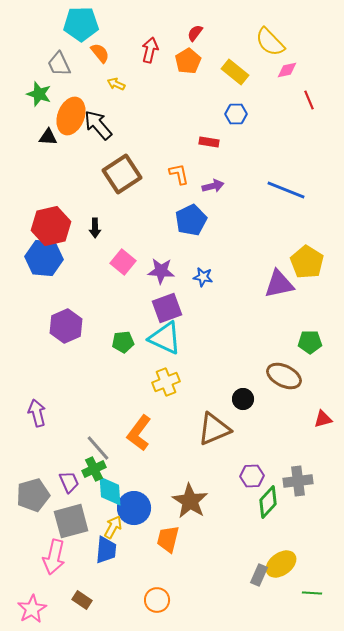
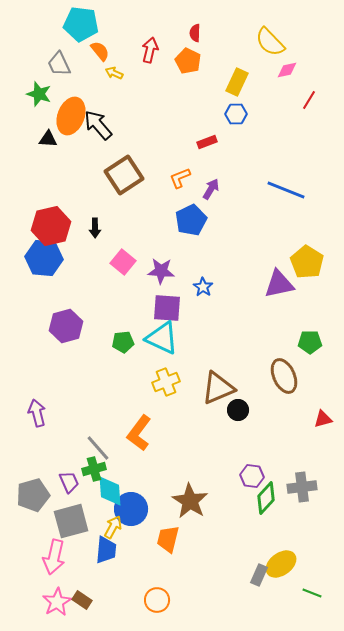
cyan pentagon at (81, 24): rotated 8 degrees clockwise
red semicircle at (195, 33): rotated 36 degrees counterclockwise
orange semicircle at (100, 53): moved 2 px up
orange pentagon at (188, 61): rotated 15 degrees counterclockwise
yellow rectangle at (235, 72): moved 2 px right, 10 px down; rotated 76 degrees clockwise
yellow arrow at (116, 84): moved 2 px left, 11 px up
red line at (309, 100): rotated 54 degrees clockwise
black triangle at (48, 137): moved 2 px down
red rectangle at (209, 142): moved 2 px left; rotated 30 degrees counterclockwise
brown square at (122, 174): moved 2 px right, 1 px down
orange L-shape at (179, 174): moved 1 px right, 4 px down; rotated 100 degrees counterclockwise
purple arrow at (213, 186): moved 2 px left, 3 px down; rotated 45 degrees counterclockwise
blue star at (203, 277): moved 10 px down; rotated 24 degrees clockwise
purple square at (167, 308): rotated 24 degrees clockwise
purple hexagon at (66, 326): rotated 8 degrees clockwise
cyan triangle at (165, 338): moved 3 px left
brown ellipse at (284, 376): rotated 40 degrees clockwise
black circle at (243, 399): moved 5 px left, 11 px down
brown triangle at (214, 429): moved 4 px right, 41 px up
green cross at (94, 469): rotated 10 degrees clockwise
purple hexagon at (252, 476): rotated 10 degrees clockwise
gray cross at (298, 481): moved 4 px right, 6 px down
green diamond at (268, 502): moved 2 px left, 4 px up
blue circle at (134, 508): moved 3 px left, 1 px down
green line at (312, 593): rotated 18 degrees clockwise
pink star at (32, 609): moved 25 px right, 7 px up
